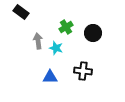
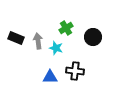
black rectangle: moved 5 px left, 26 px down; rotated 14 degrees counterclockwise
green cross: moved 1 px down
black circle: moved 4 px down
black cross: moved 8 px left
